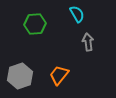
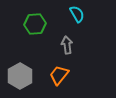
gray arrow: moved 21 px left, 3 px down
gray hexagon: rotated 10 degrees counterclockwise
